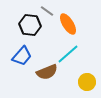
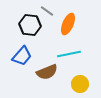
orange ellipse: rotated 55 degrees clockwise
cyan line: moved 1 px right; rotated 30 degrees clockwise
yellow circle: moved 7 px left, 2 px down
